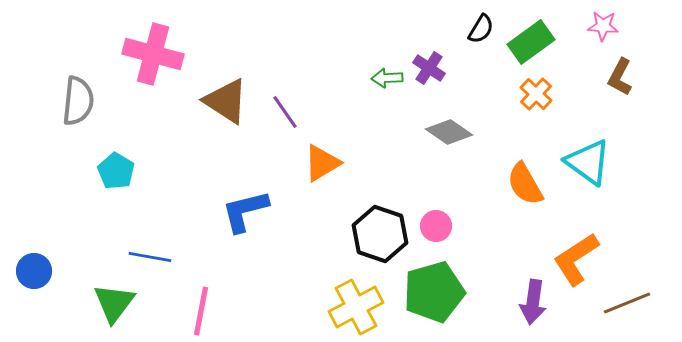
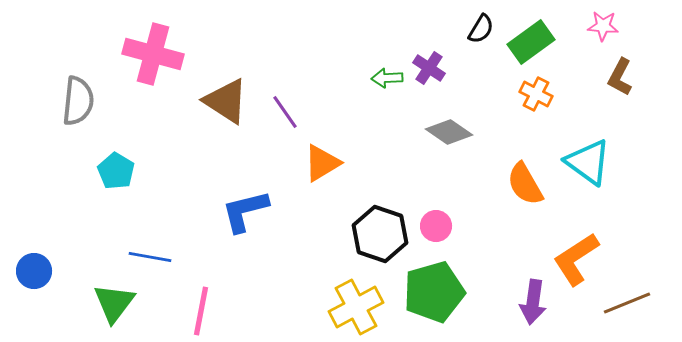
orange cross: rotated 16 degrees counterclockwise
